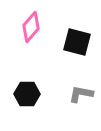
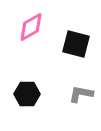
pink diamond: rotated 20 degrees clockwise
black square: moved 1 px left, 2 px down
